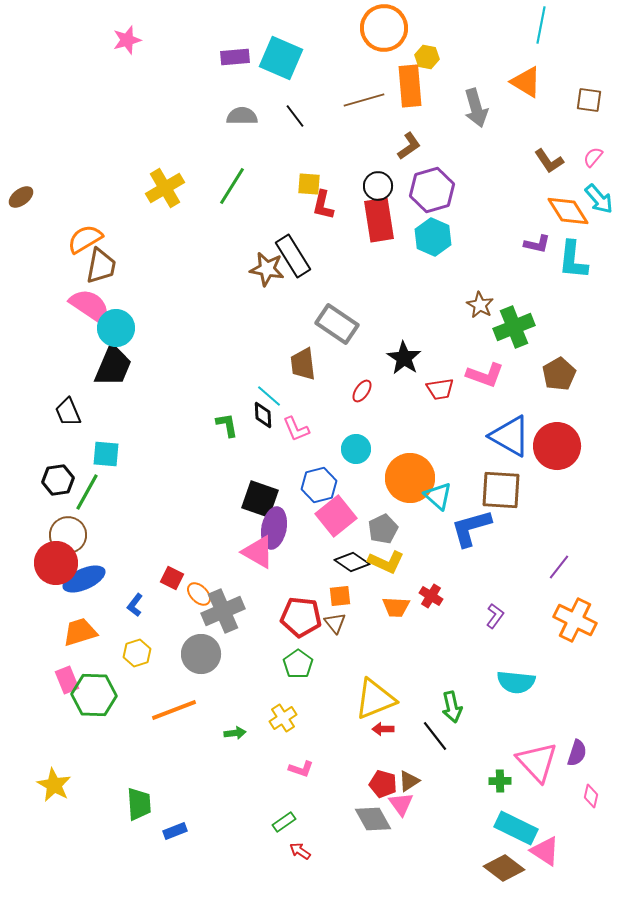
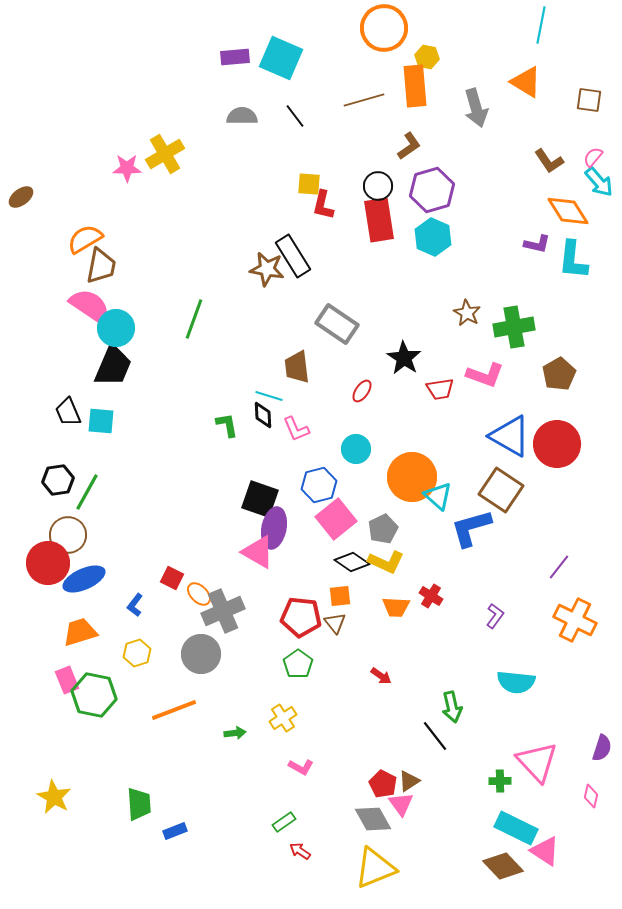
pink star at (127, 40): moved 128 px down; rotated 16 degrees clockwise
orange rectangle at (410, 86): moved 5 px right
green line at (232, 186): moved 38 px left, 133 px down; rotated 12 degrees counterclockwise
yellow cross at (165, 188): moved 34 px up
cyan arrow at (599, 199): moved 17 px up
brown star at (480, 305): moved 13 px left, 8 px down
green cross at (514, 327): rotated 12 degrees clockwise
brown trapezoid at (303, 364): moved 6 px left, 3 px down
cyan line at (269, 396): rotated 24 degrees counterclockwise
red circle at (557, 446): moved 2 px up
cyan square at (106, 454): moved 5 px left, 33 px up
orange circle at (410, 478): moved 2 px right, 1 px up
brown square at (501, 490): rotated 30 degrees clockwise
pink square at (336, 516): moved 3 px down
red circle at (56, 563): moved 8 px left
green hexagon at (94, 695): rotated 9 degrees clockwise
yellow triangle at (375, 699): moved 169 px down
red arrow at (383, 729): moved 2 px left, 53 px up; rotated 145 degrees counterclockwise
purple semicircle at (577, 753): moved 25 px right, 5 px up
pink L-shape at (301, 769): moved 2 px up; rotated 10 degrees clockwise
red pentagon at (383, 784): rotated 12 degrees clockwise
yellow star at (54, 785): moved 12 px down
brown diamond at (504, 868): moved 1 px left, 2 px up; rotated 9 degrees clockwise
